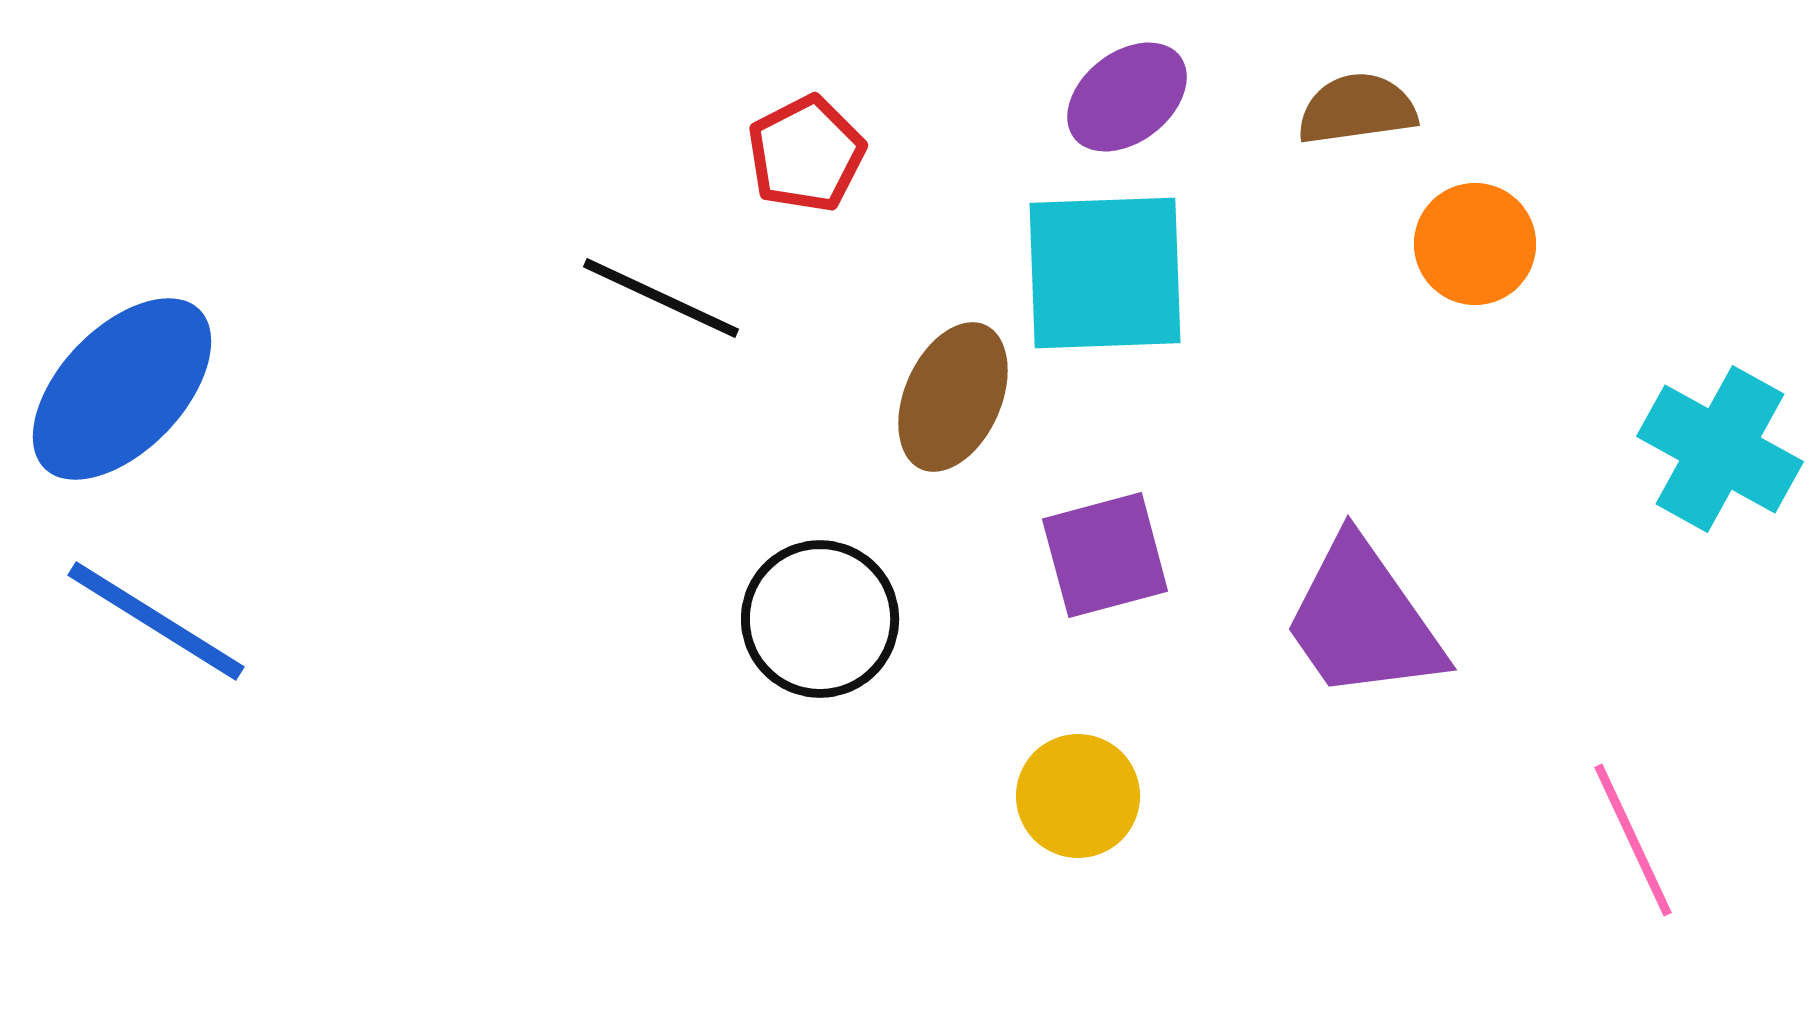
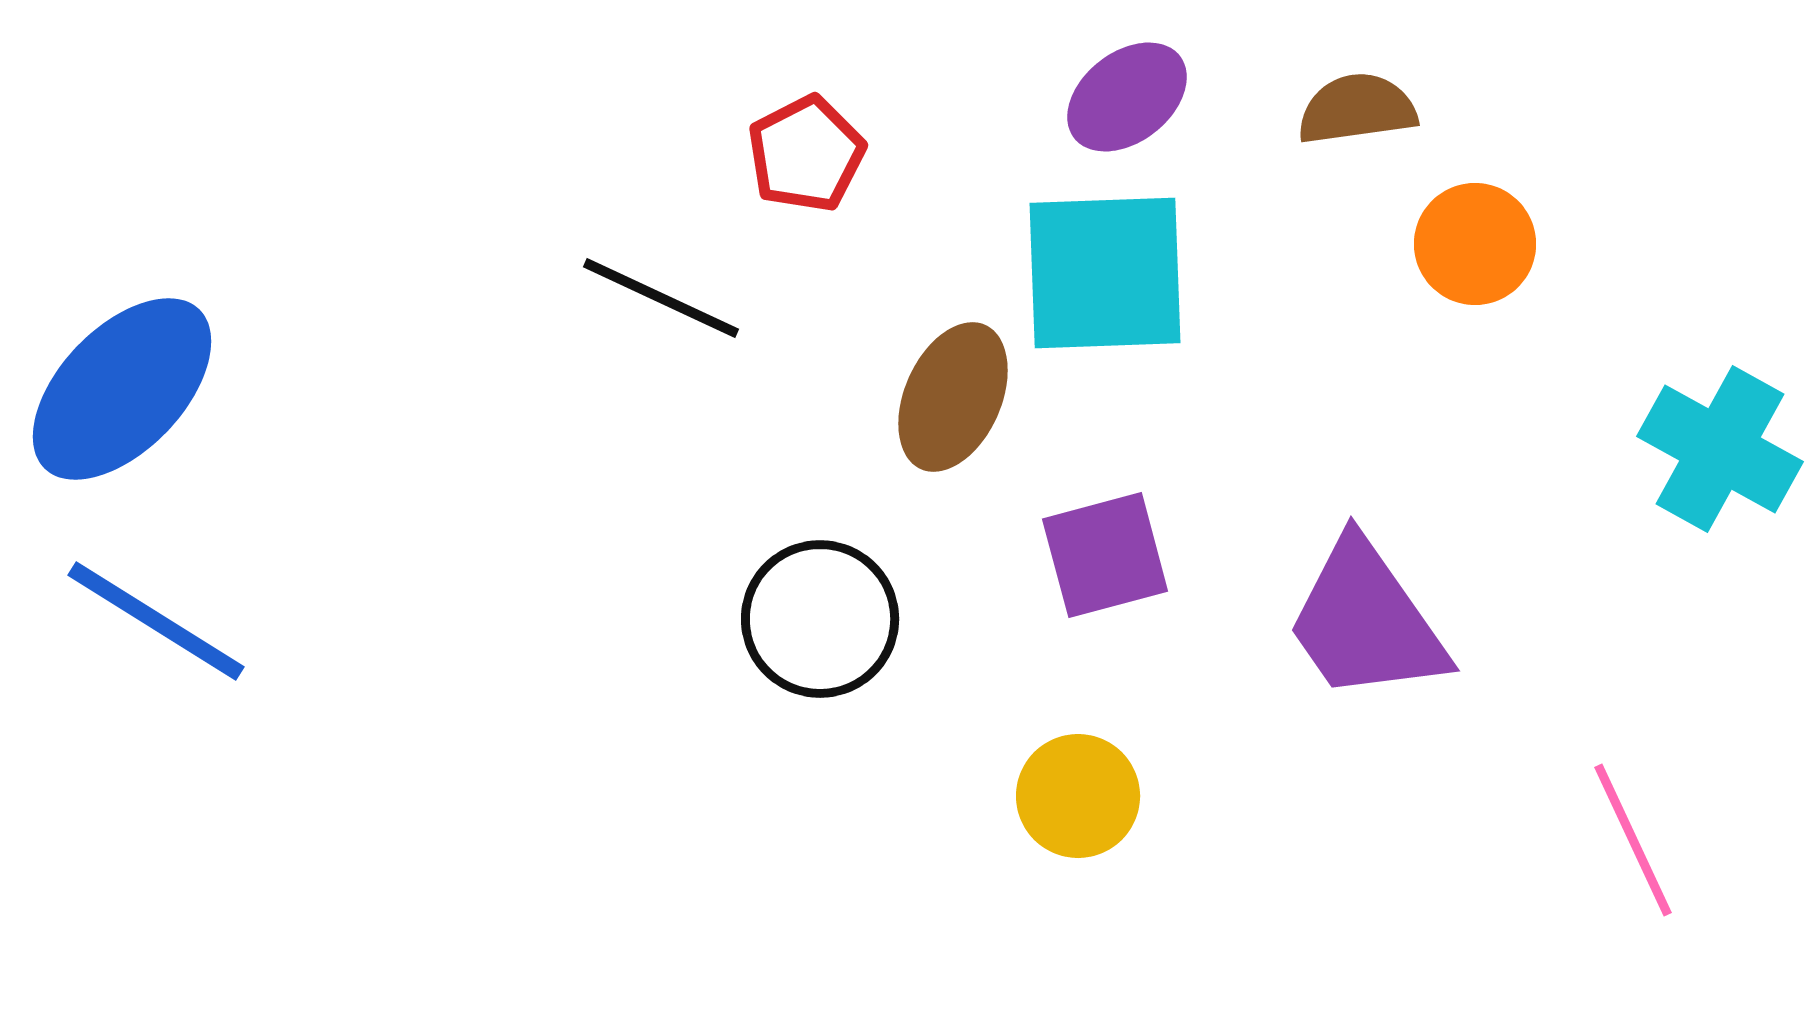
purple trapezoid: moved 3 px right, 1 px down
